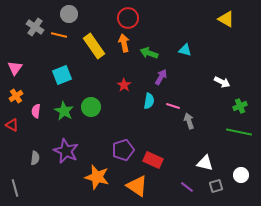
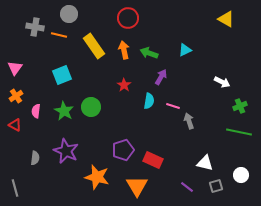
gray cross: rotated 24 degrees counterclockwise
orange arrow: moved 7 px down
cyan triangle: rotated 40 degrees counterclockwise
red triangle: moved 3 px right
orange triangle: rotated 25 degrees clockwise
